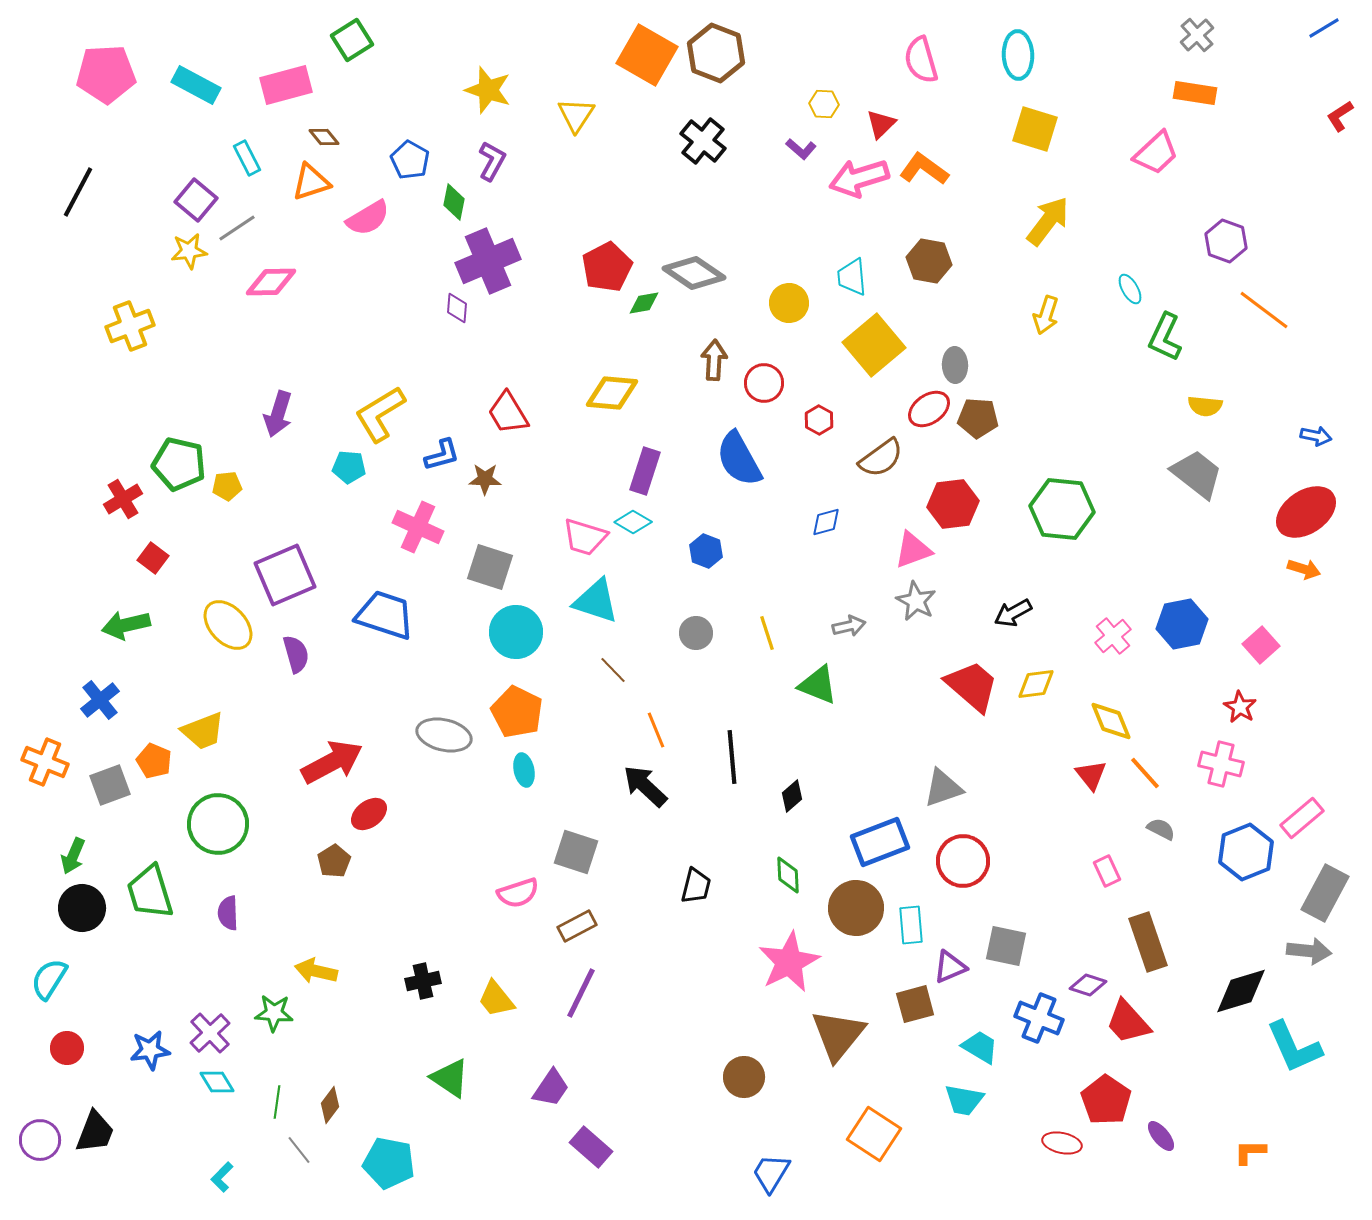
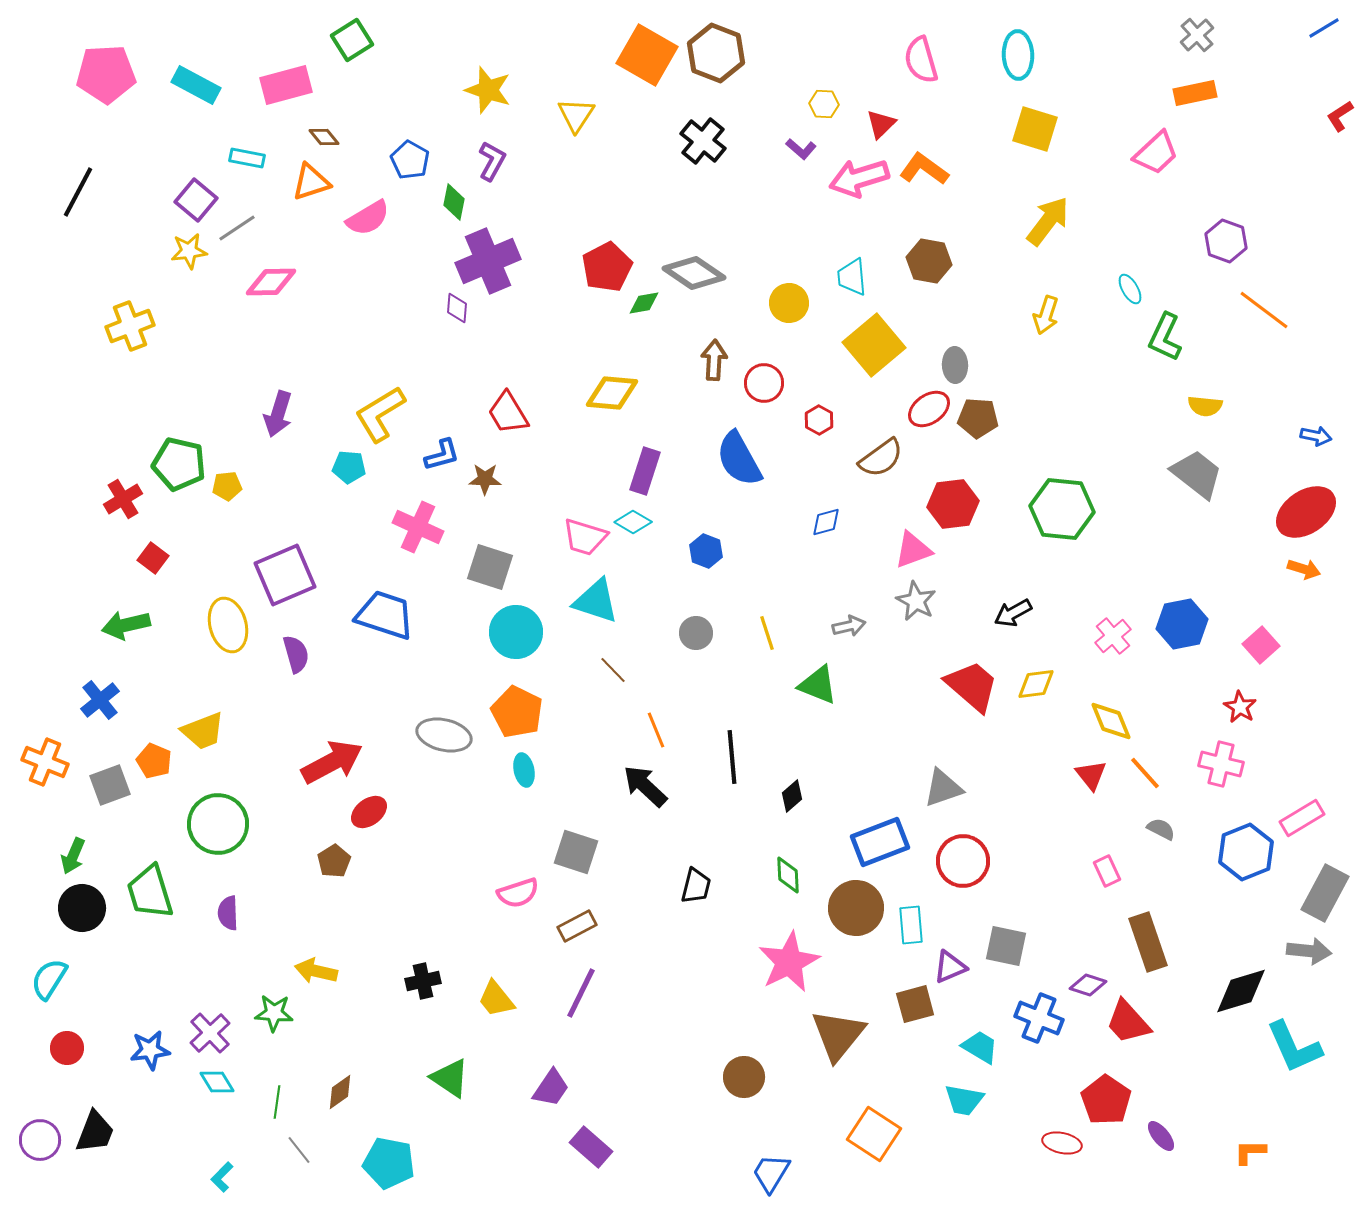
orange rectangle at (1195, 93): rotated 21 degrees counterclockwise
cyan rectangle at (247, 158): rotated 52 degrees counterclockwise
yellow ellipse at (228, 625): rotated 28 degrees clockwise
red ellipse at (369, 814): moved 2 px up
pink rectangle at (1302, 818): rotated 9 degrees clockwise
brown diamond at (330, 1105): moved 10 px right, 13 px up; rotated 18 degrees clockwise
